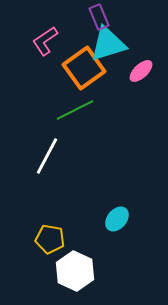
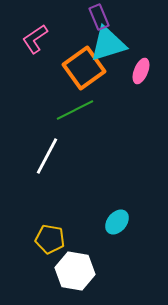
pink L-shape: moved 10 px left, 2 px up
pink ellipse: rotated 25 degrees counterclockwise
cyan ellipse: moved 3 px down
white hexagon: rotated 15 degrees counterclockwise
